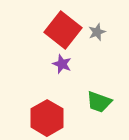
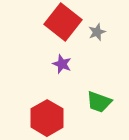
red square: moved 8 px up
